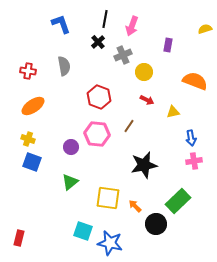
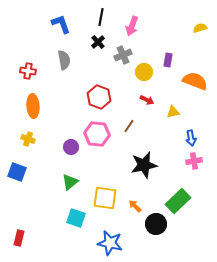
black line: moved 4 px left, 2 px up
yellow semicircle: moved 5 px left, 1 px up
purple rectangle: moved 15 px down
gray semicircle: moved 6 px up
orange ellipse: rotated 60 degrees counterclockwise
blue square: moved 15 px left, 10 px down
yellow square: moved 3 px left
cyan square: moved 7 px left, 13 px up
